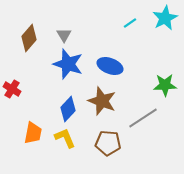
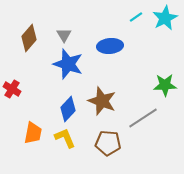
cyan line: moved 6 px right, 6 px up
blue ellipse: moved 20 px up; rotated 25 degrees counterclockwise
